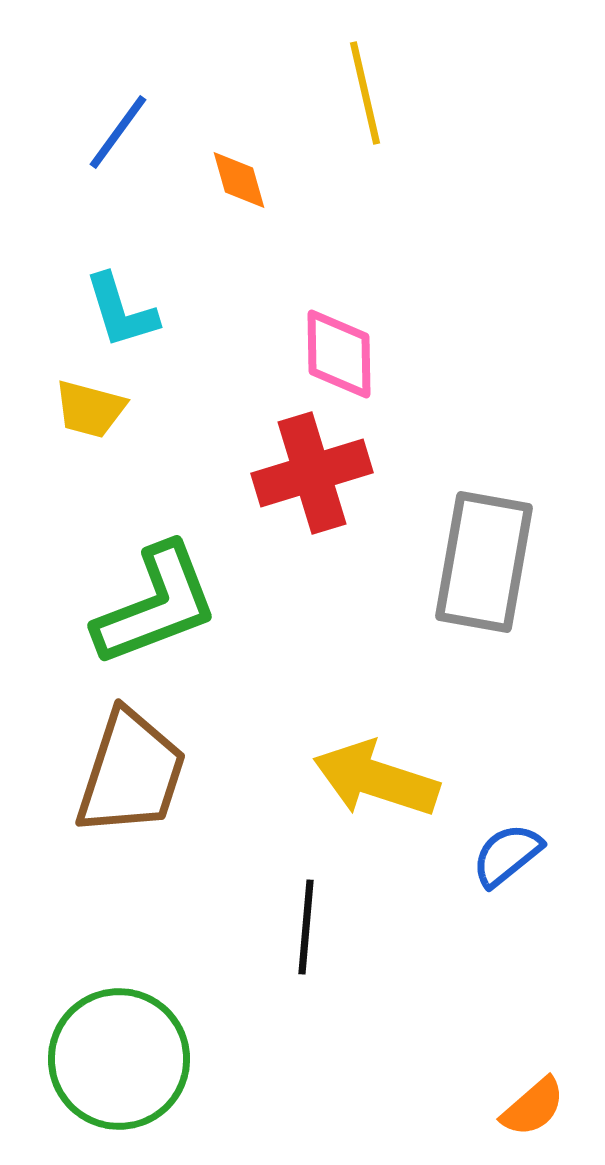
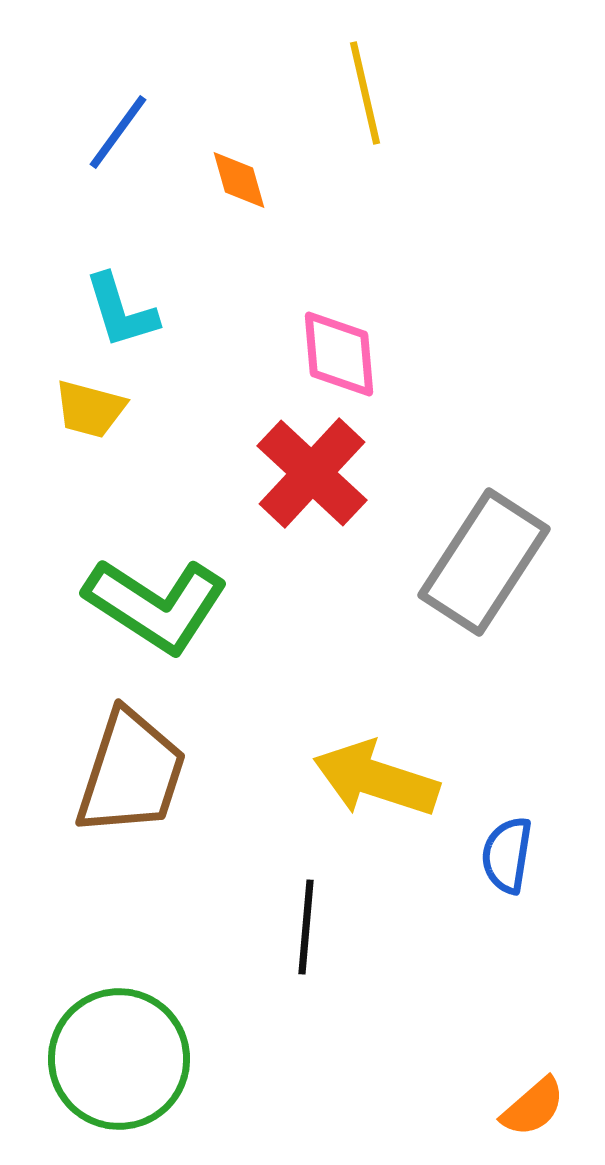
pink diamond: rotated 4 degrees counterclockwise
red cross: rotated 30 degrees counterclockwise
gray rectangle: rotated 23 degrees clockwise
green L-shape: rotated 54 degrees clockwise
blue semicircle: rotated 42 degrees counterclockwise
